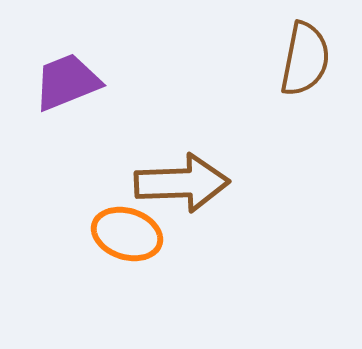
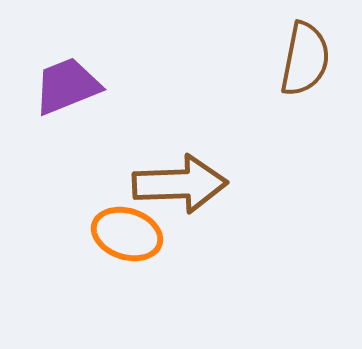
purple trapezoid: moved 4 px down
brown arrow: moved 2 px left, 1 px down
